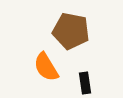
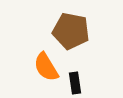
black rectangle: moved 10 px left
